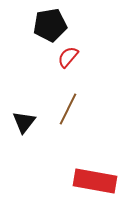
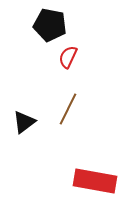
black pentagon: rotated 20 degrees clockwise
red semicircle: rotated 15 degrees counterclockwise
black triangle: rotated 15 degrees clockwise
